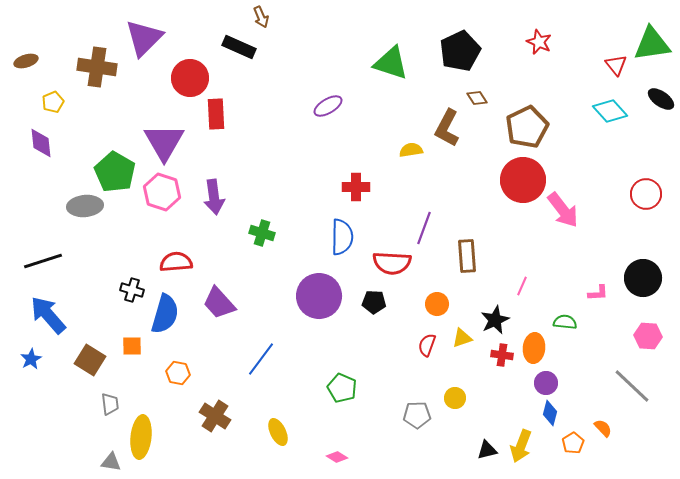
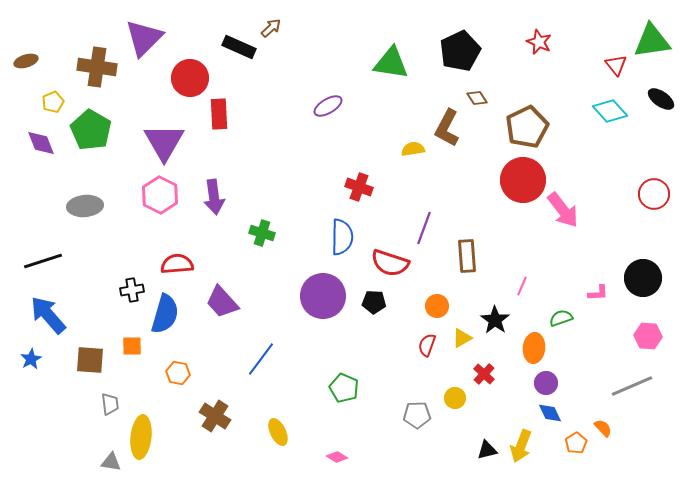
brown arrow at (261, 17): moved 10 px right, 11 px down; rotated 110 degrees counterclockwise
green triangle at (652, 44): moved 3 px up
green triangle at (391, 63): rotated 9 degrees counterclockwise
red rectangle at (216, 114): moved 3 px right
purple diamond at (41, 143): rotated 16 degrees counterclockwise
yellow semicircle at (411, 150): moved 2 px right, 1 px up
green pentagon at (115, 172): moved 24 px left, 42 px up
red cross at (356, 187): moved 3 px right; rotated 20 degrees clockwise
pink hexagon at (162, 192): moved 2 px left, 3 px down; rotated 9 degrees clockwise
red circle at (646, 194): moved 8 px right
red semicircle at (176, 262): moved 1 px right, 2 px down
red semicircle at (392, 263): moved 2 px left; rotated 15 degrees clockwise
black cross at (132, 290): rotated 25 degrees counterclockwise
purple circle at (319, 296): moved 4 px right
purple trapezoid at (219, 303): moved 3 px right, 1 px up
orange circle at (437, 304): moved 2 px down
black star at (495, 320): rotated 12 degrees counterclockwise
green semicircle at (565, 322): moved 4 px left, 4 px up; rotated 25 degrees counterclockwise
yellow triangle at (462, 338): rotated 10 degrees counterclockwise
red cross at (502, 355): moved 18 px left, 19 px down; rotated 35 degrees clockwise
brown square at (90, 360): rotated 28 degrees counterclockwise
gray line at (632, 386): rotated 66 degrees counterclockwise
green pentagon at (342, 388): moved 2 px right
blue diamond at (550, 413): rotated 40 degrees counterclockwise
orange pentagon at (573, 443): moved 3 px right
